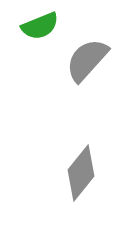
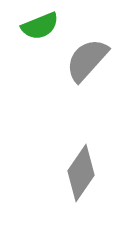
gray diamond: rotated 4 degrees counterclockwise
